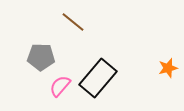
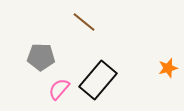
brown line: moved 11 px right
black rectangle: moved 2 px down
pink semicircle: moved 1 px left, 3 px down
